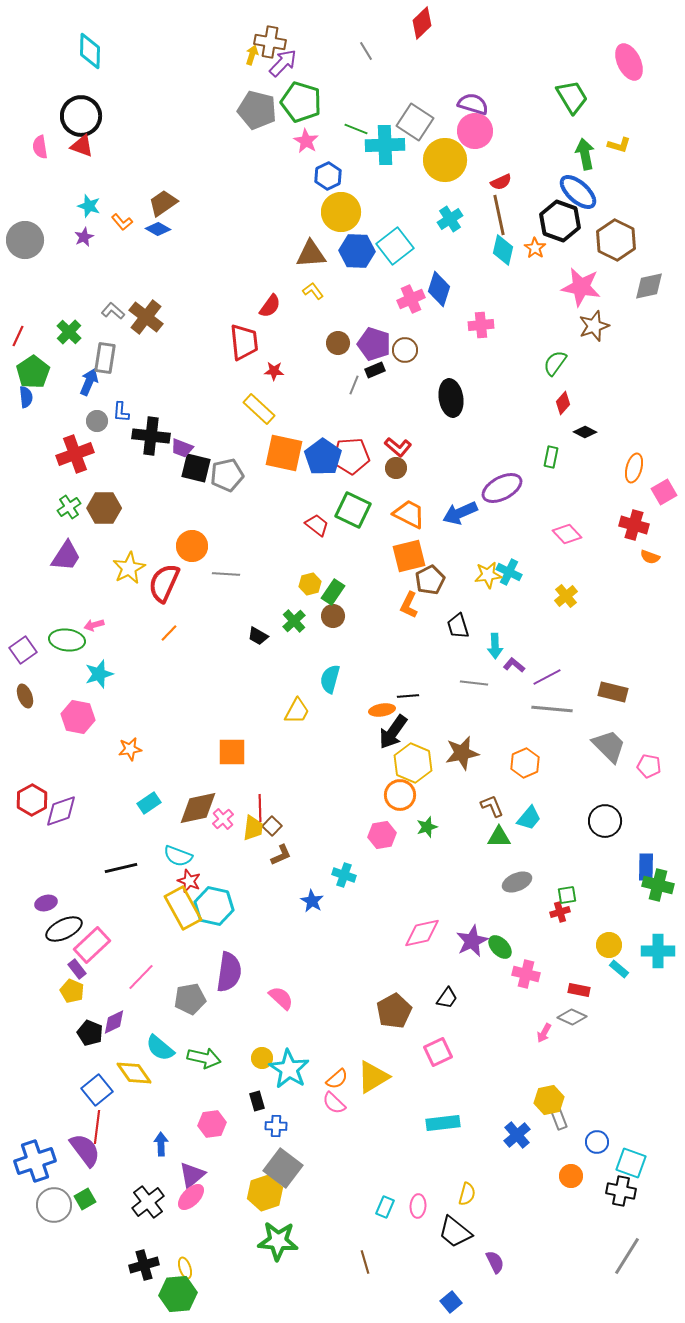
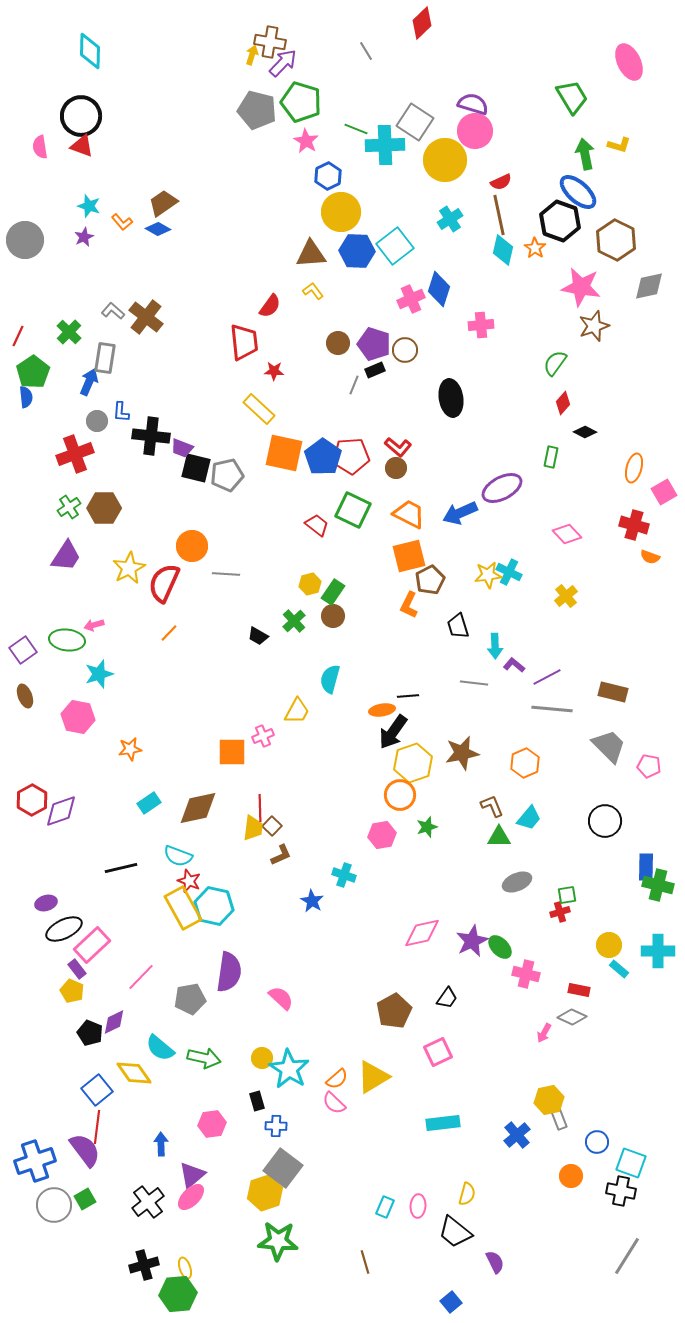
yellow hexagon at (413, 763): rotated 18 degrees clockwise
pink cross at (223, 819): moved 40 px right, 83 px up; rotated 20 degrees clockwise
